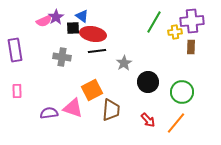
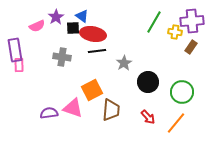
pink semicircle: moved 7 px left, 5 px down
yellow cross: rotated 16 degrees clockwise
brown rectangle: rotated 32 degrees clockwise
pink rectangle: moved 2 px right, 26 px up
red arrow: moved 3 px up
